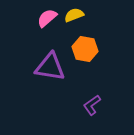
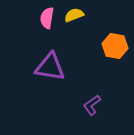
pink semicircle: rotated 40 degrees counterclockwise
orange hexagon: moved 30 px right, 3 px up
